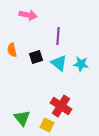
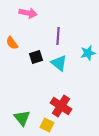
pink arrow: moved 2 px up
orange semicircle: moved 7 px up; rotated 24 degrees counterclockwise
cyan star: moved 7 px right, 11 px up; rotated 21 degrees counterclockwise
